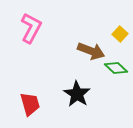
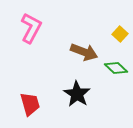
brown arrow: moved 7 px left, 1 px down
